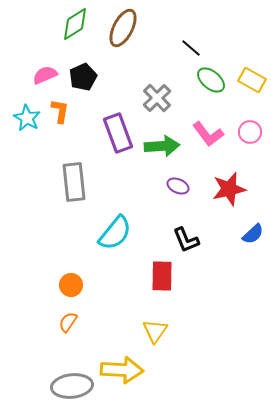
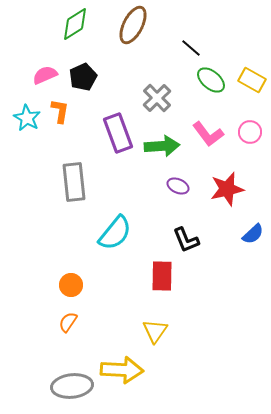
brown ellipse: moved 10 px right, 3 px up
red star: moved 2 px left
